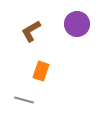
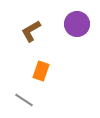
gray line: rotated 18 degrees clockwise
